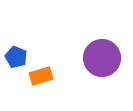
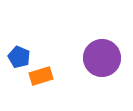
blue pentagon: moved 3 px right
